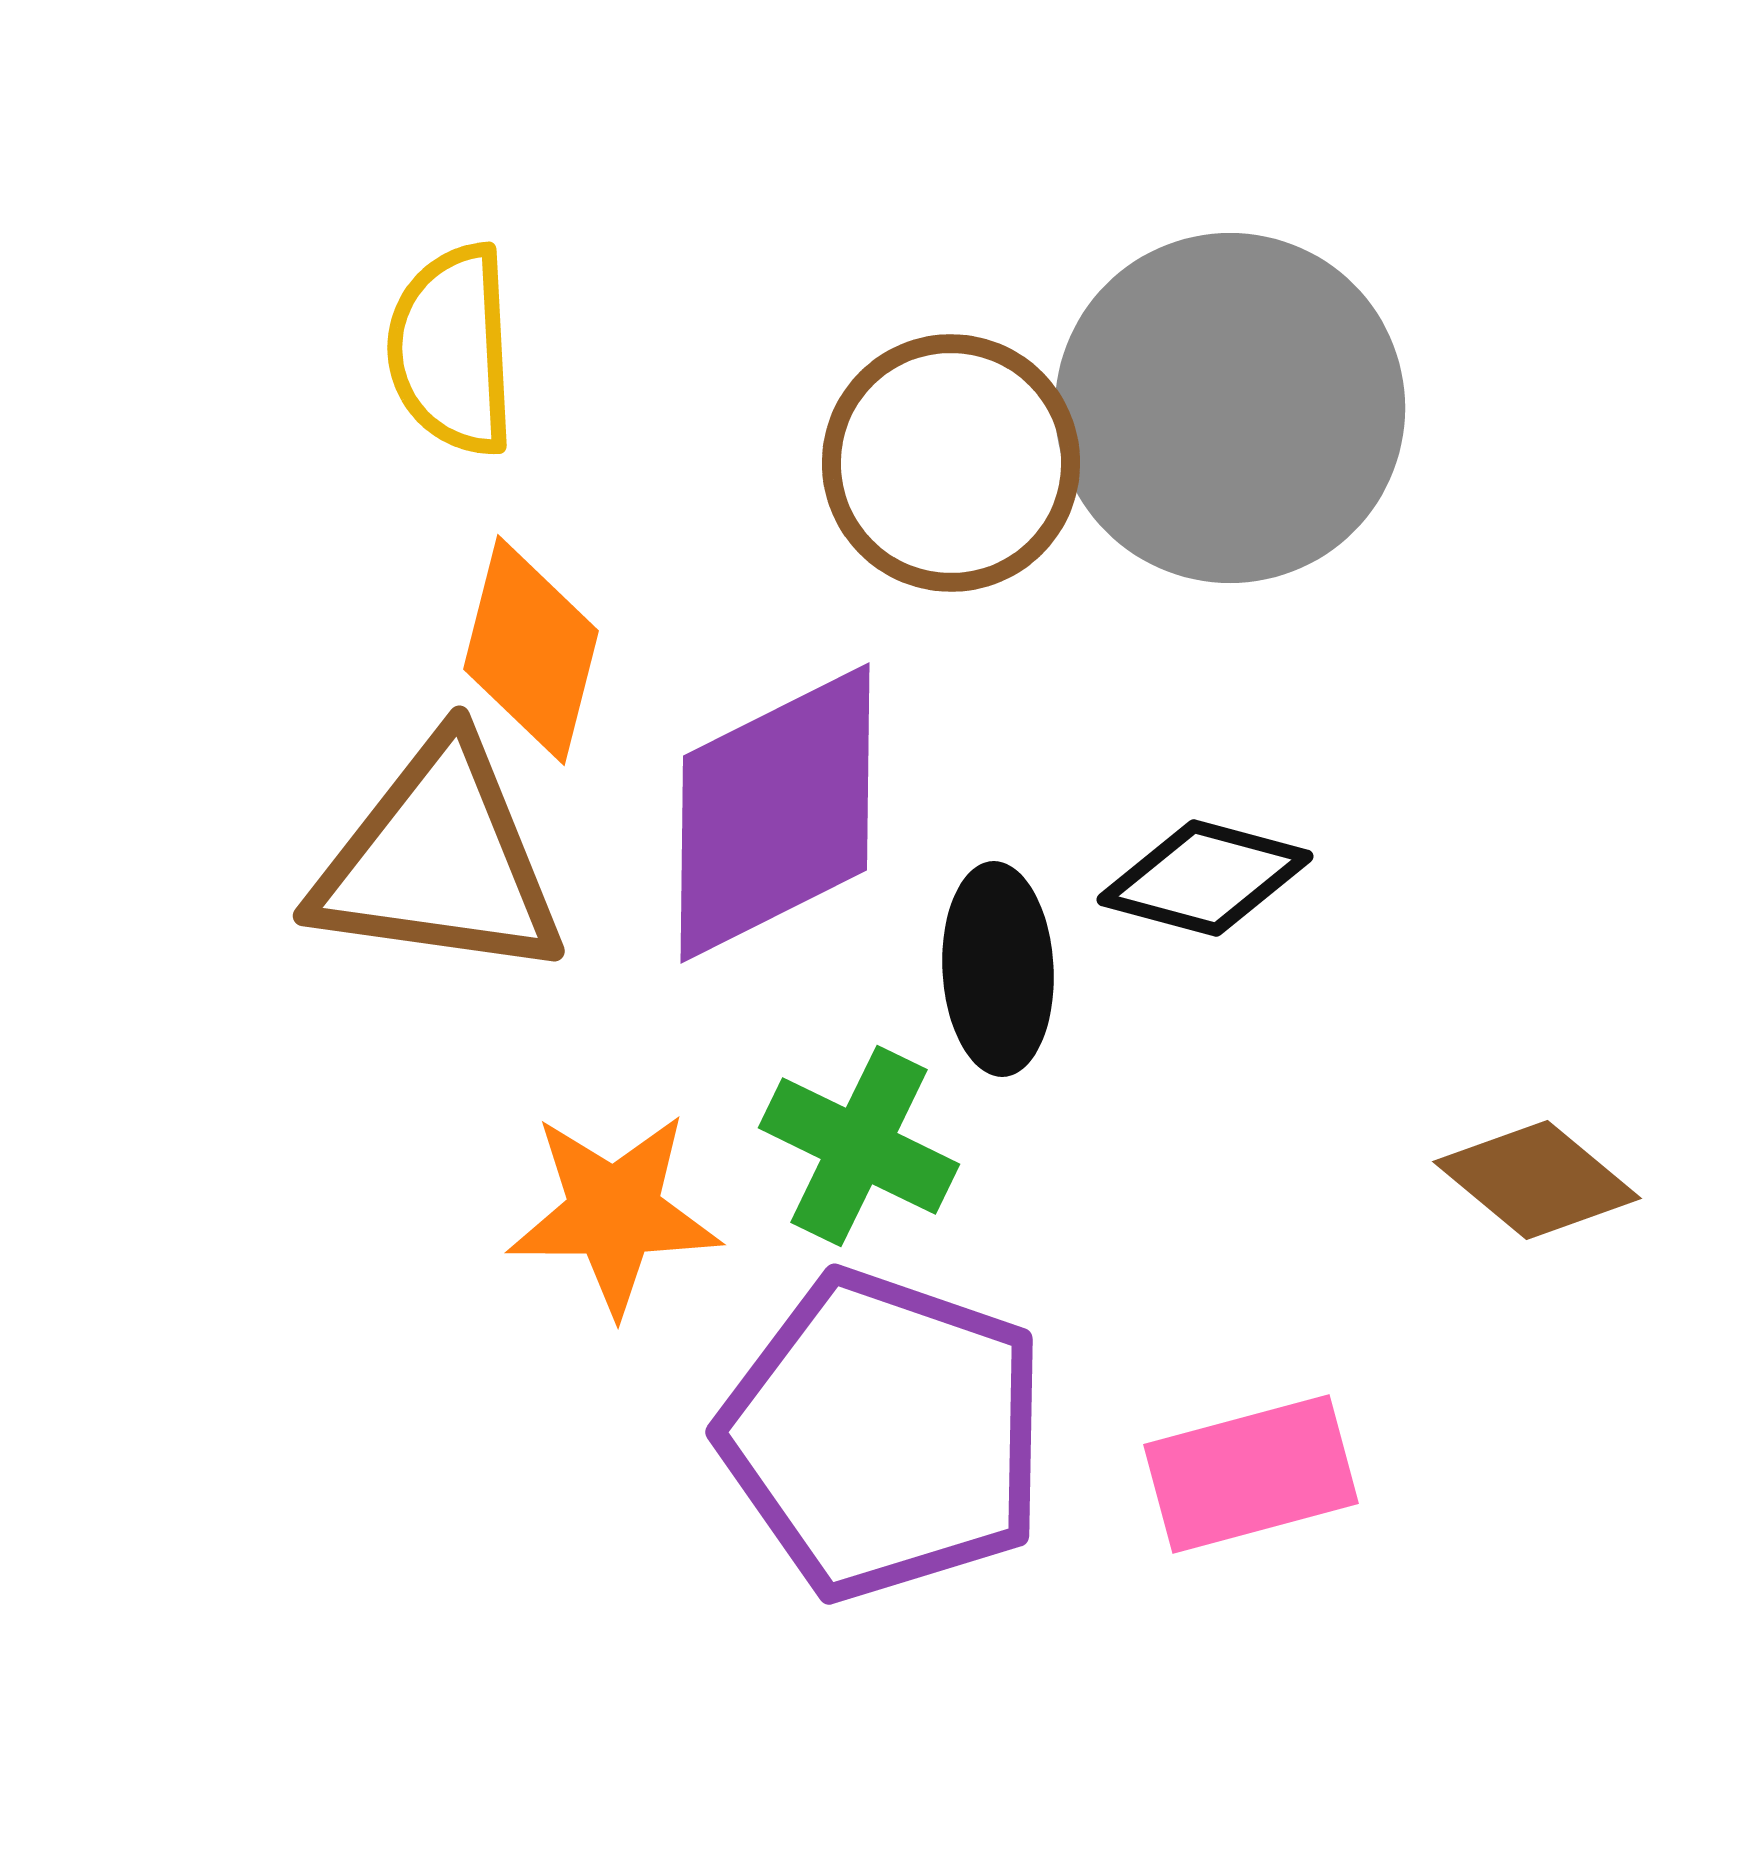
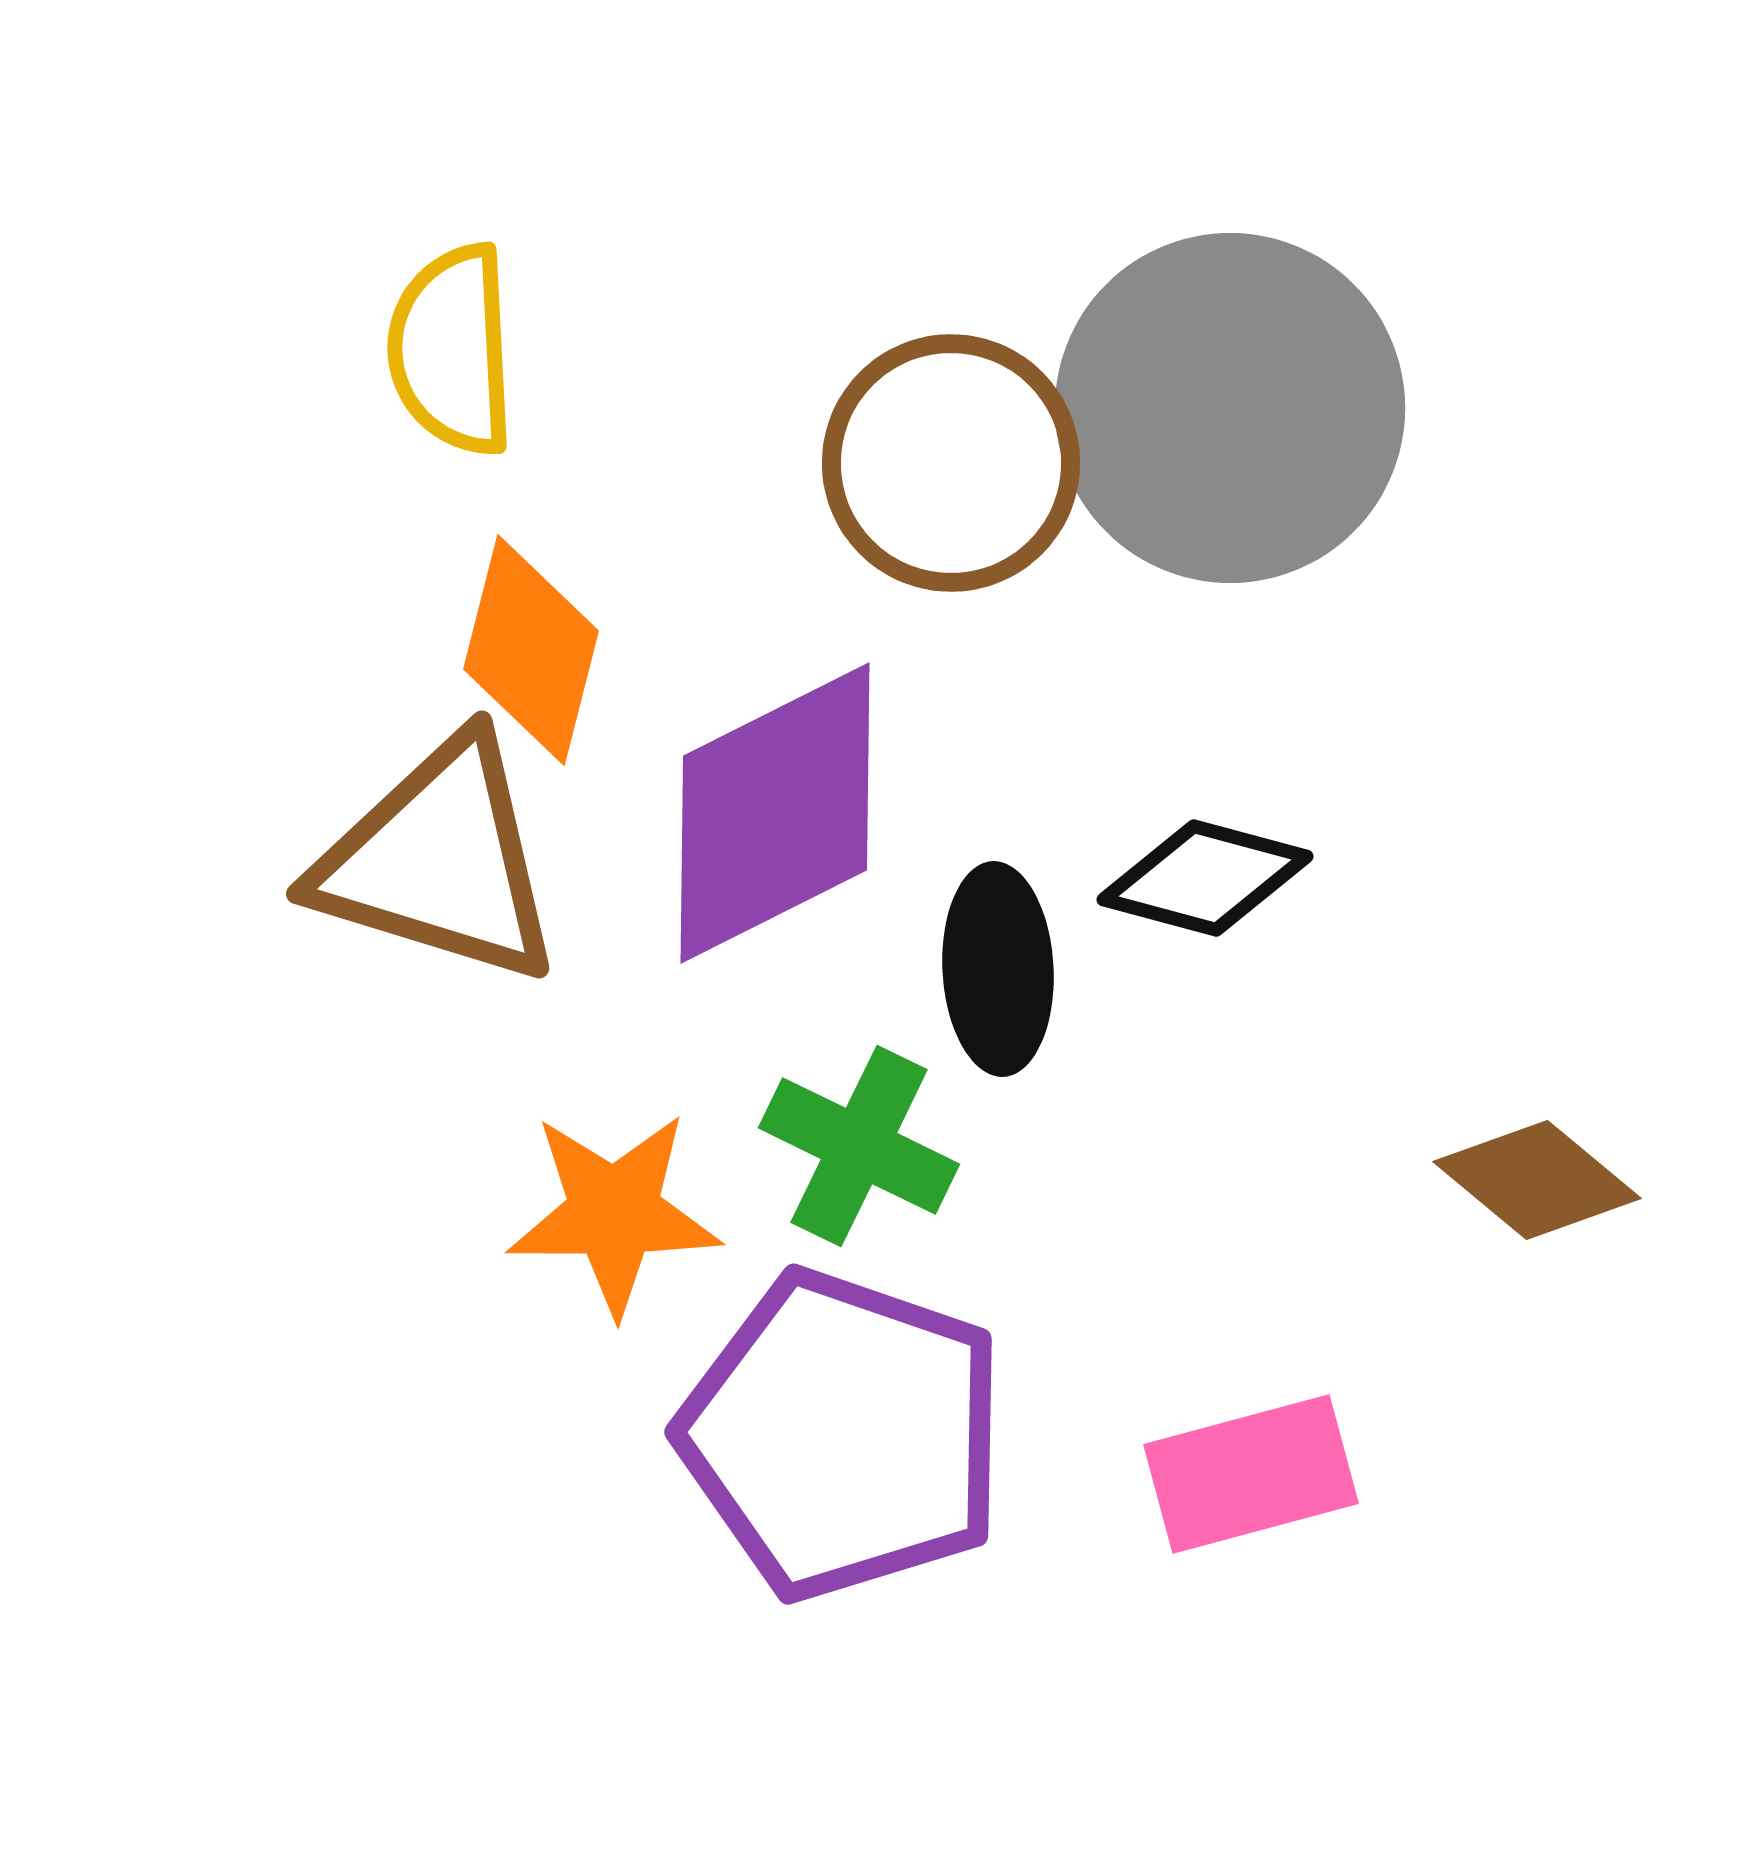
brown triangle: rotated 9 degrees clockwise
purple pentagon: moved 41 px left
